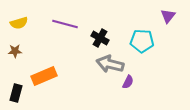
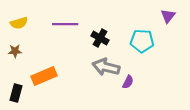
purple line: rotated 15 degrees counterclockwise
gray arrow: moved 4 px left, 3 px down
